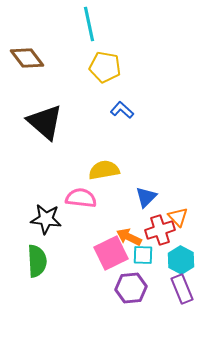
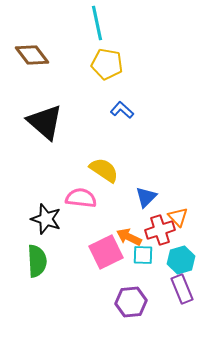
cyan line: moved 8 px right, 1 px up
brown diamond: moved 5 px right, 3 px up
yellow pentagon: moved 2 px right, 3 px up
yellow semicircle: rotated 44 degrees clockwise
black star: rotated 12 degrees clockwise
pink square: moved 5 px left, 1 px up
cyan hexagon: rotated 16 degrees clockwise
purple hexagon: moved 14 px down
